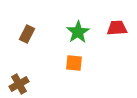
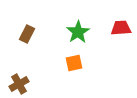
red trapezoid: moved 4 px right
orange square: rotated 18 degrees counterclockwise
